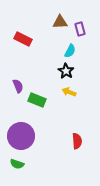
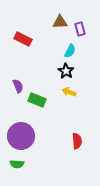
green semicircle: rotated 16 degrees counterclockwise
